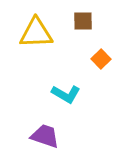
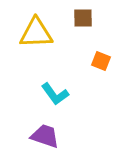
brown square: moved 3 px up
orange square: moved 2 px down; rotated 24 degrees counterclockwise
cyan L-shape: moved 11 px left; rotated 24 degrees clockwise
